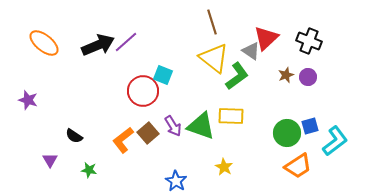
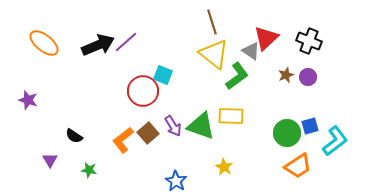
yellow triangle: moved 4 px up
